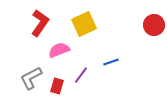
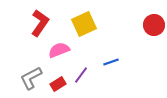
red rectangle: moved 1 px right, 2 px up; rotated 42 degrees clockwise
